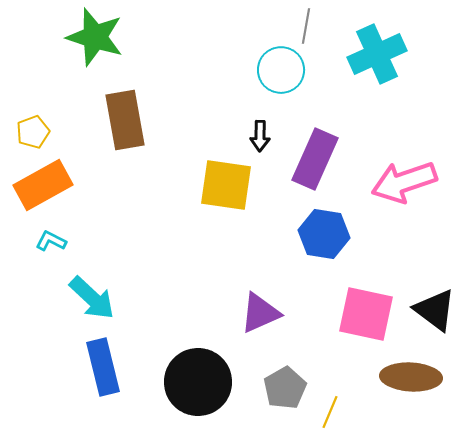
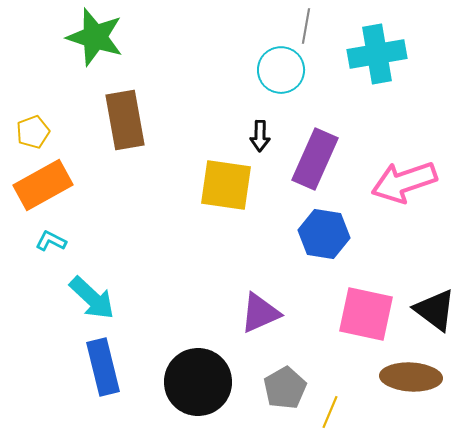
cyan cross: rotated 14 degrees clockwise
